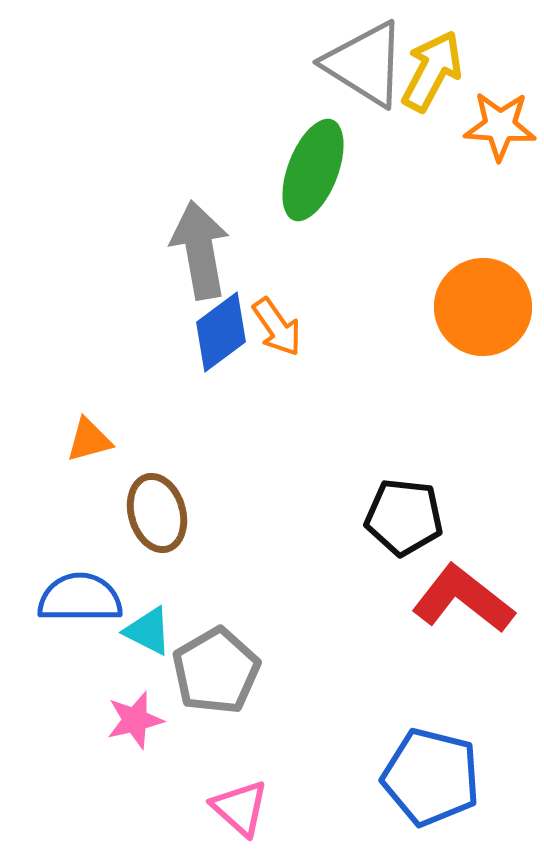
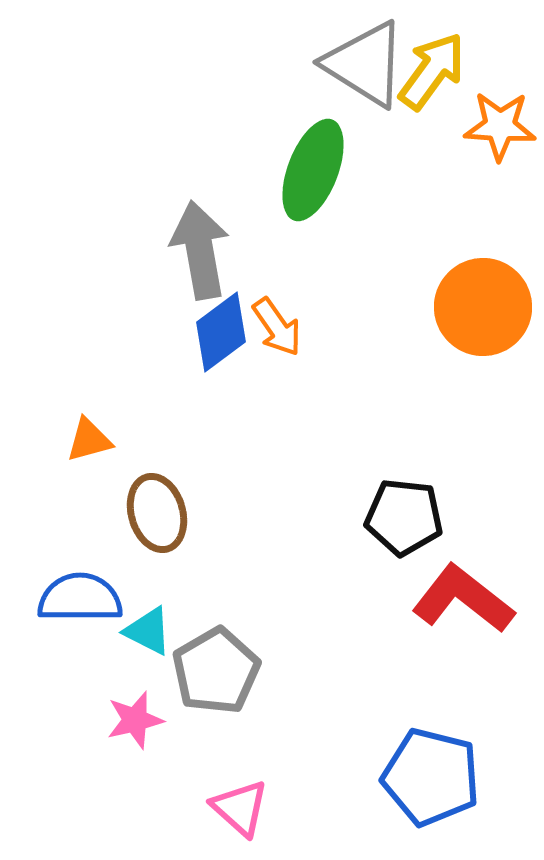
yellow arrow: rotated 8 degrees clockwise
